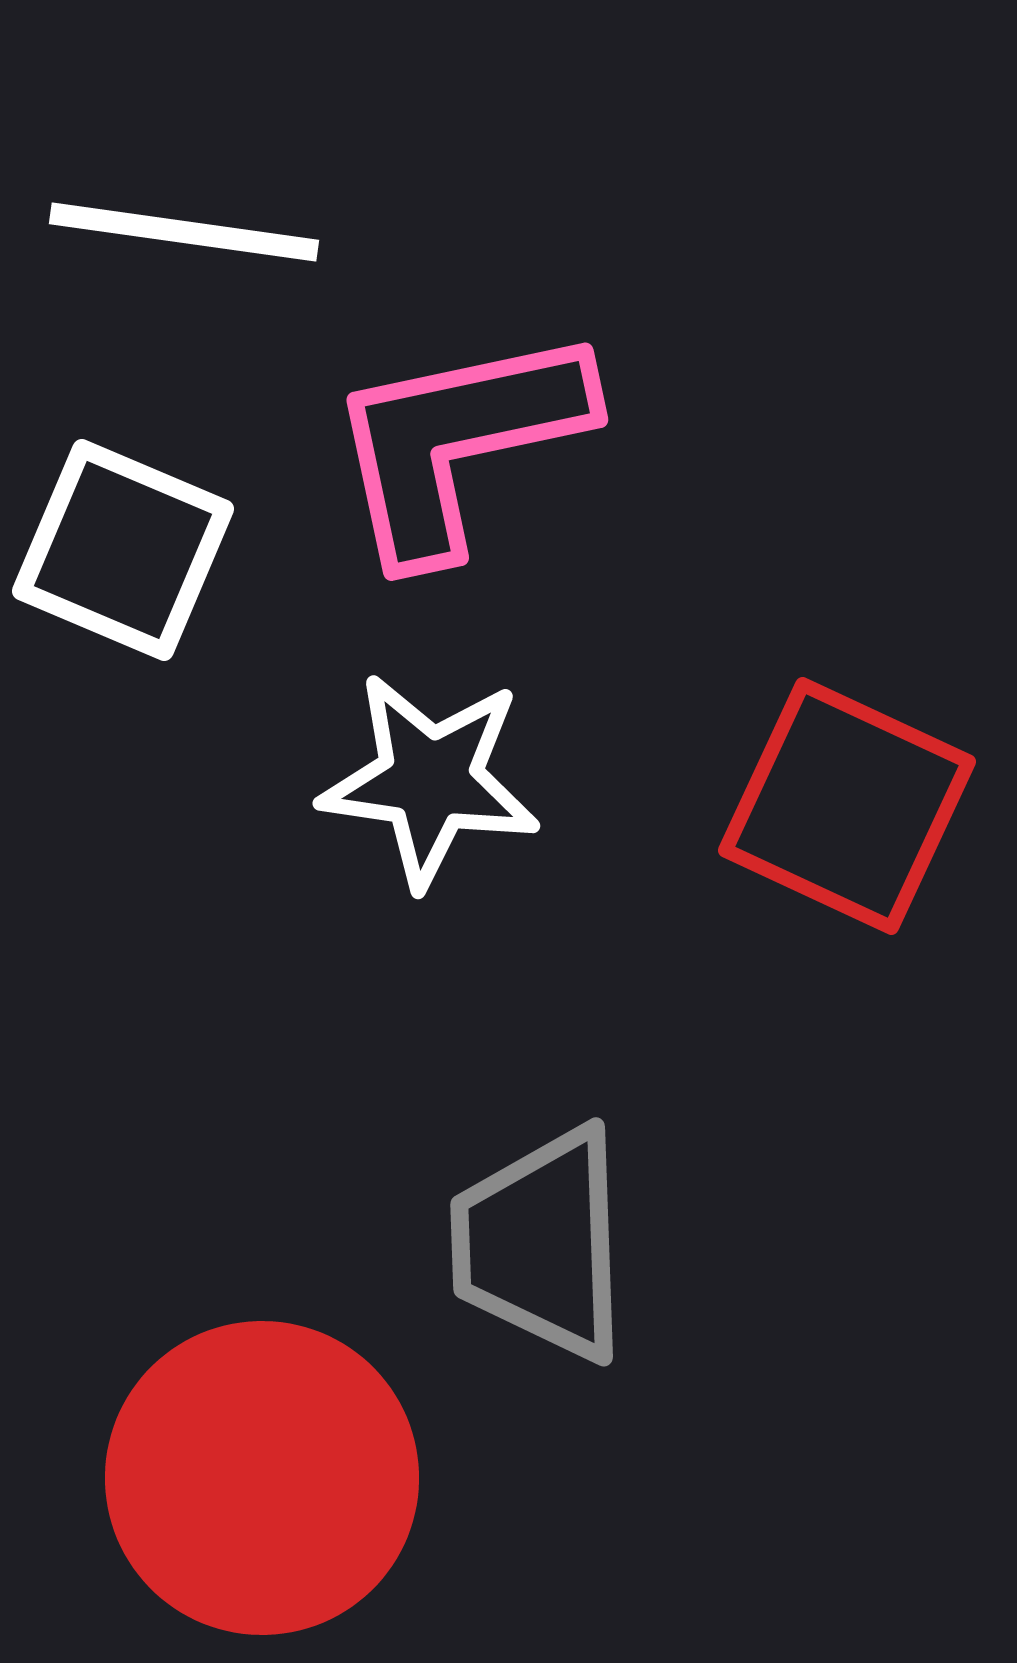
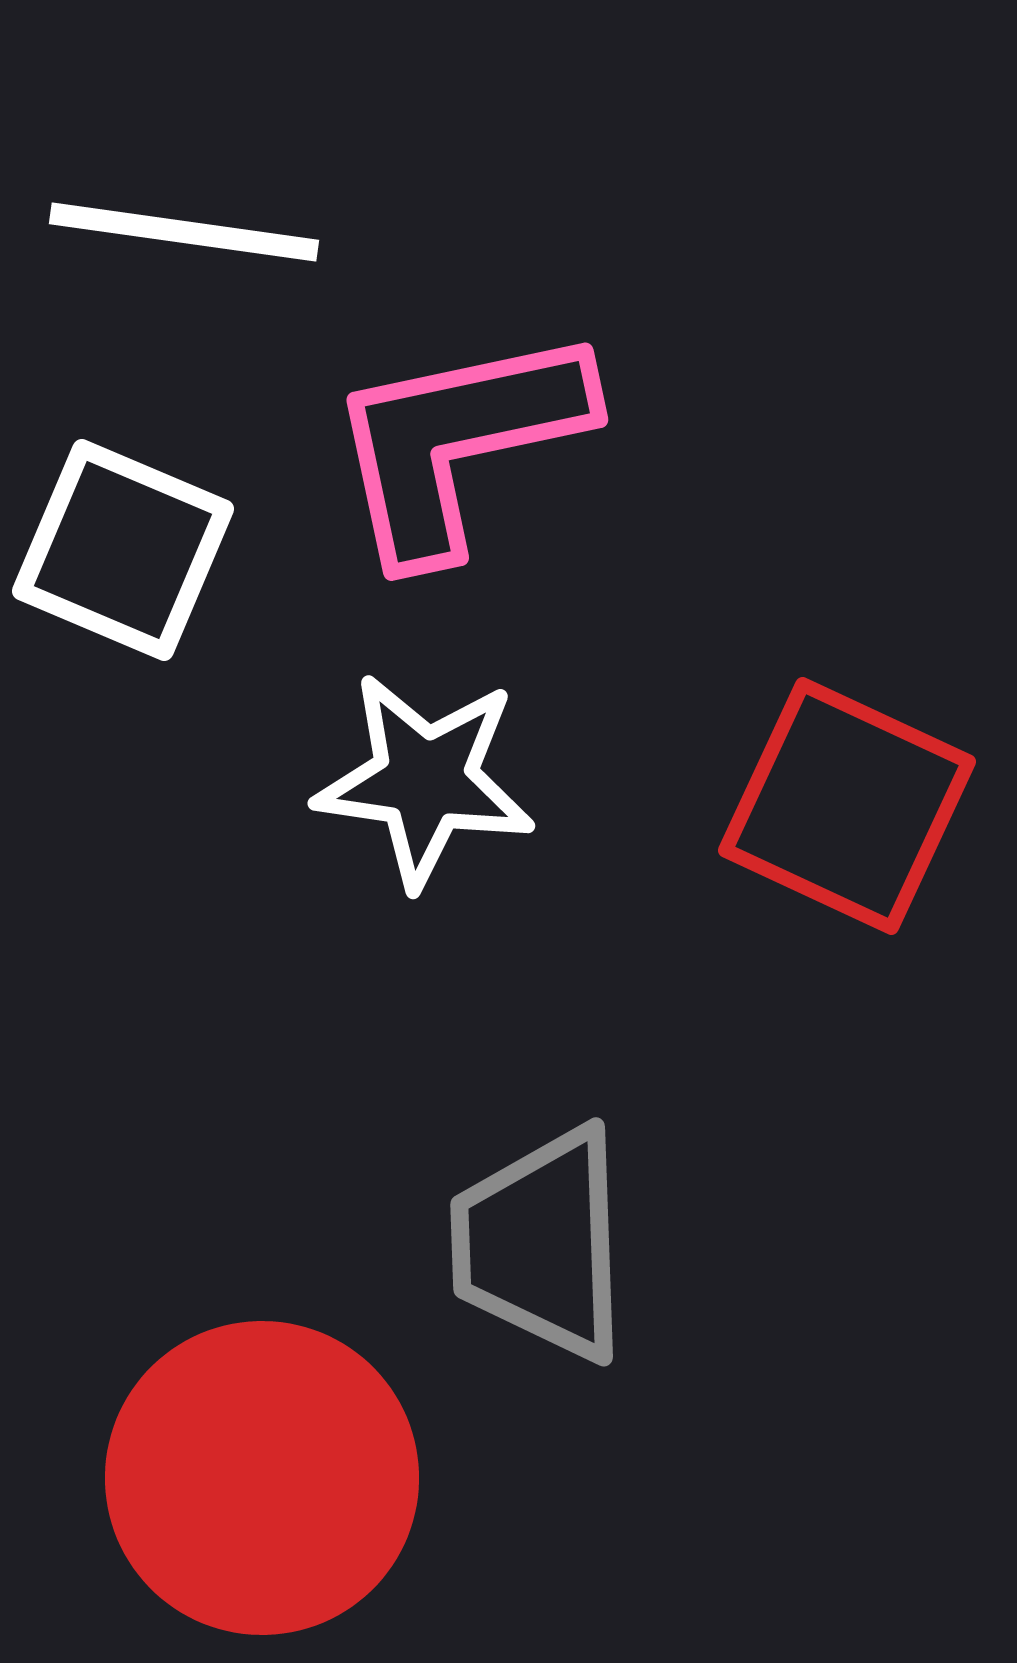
white star: moved 5 px left
